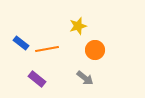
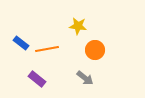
yellow star: rotated 24 degrees clockwise
